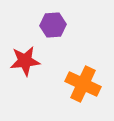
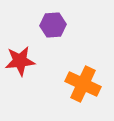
red star: moved 5 px left
